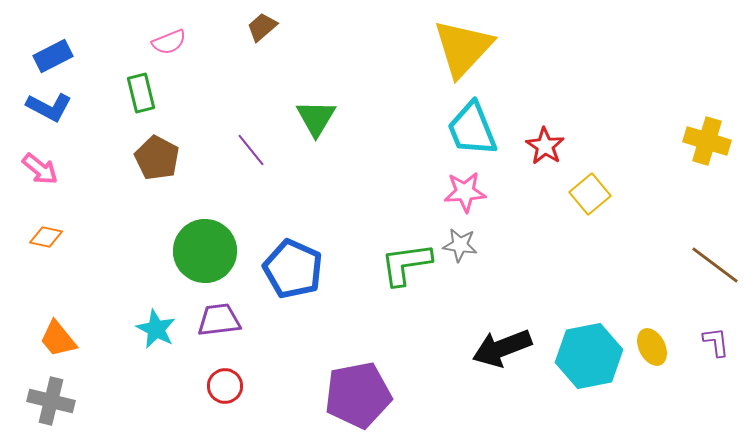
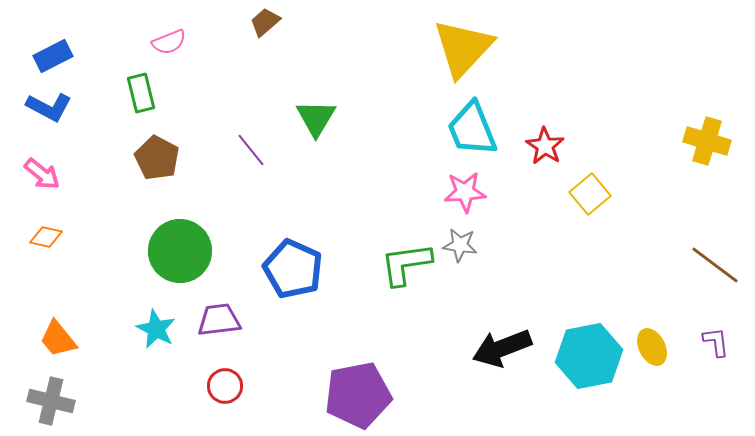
brown trapezoid: moved 3 px right, 5 px up
pink arrow: moved 2 px right, 5 px down
green circle: moved 25 px left
